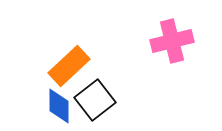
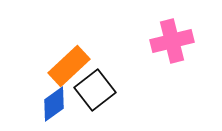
black square: moved 10 px up
blue diamond: moved 5 px left, 2 px up; rotated 54 degrees clockwise
